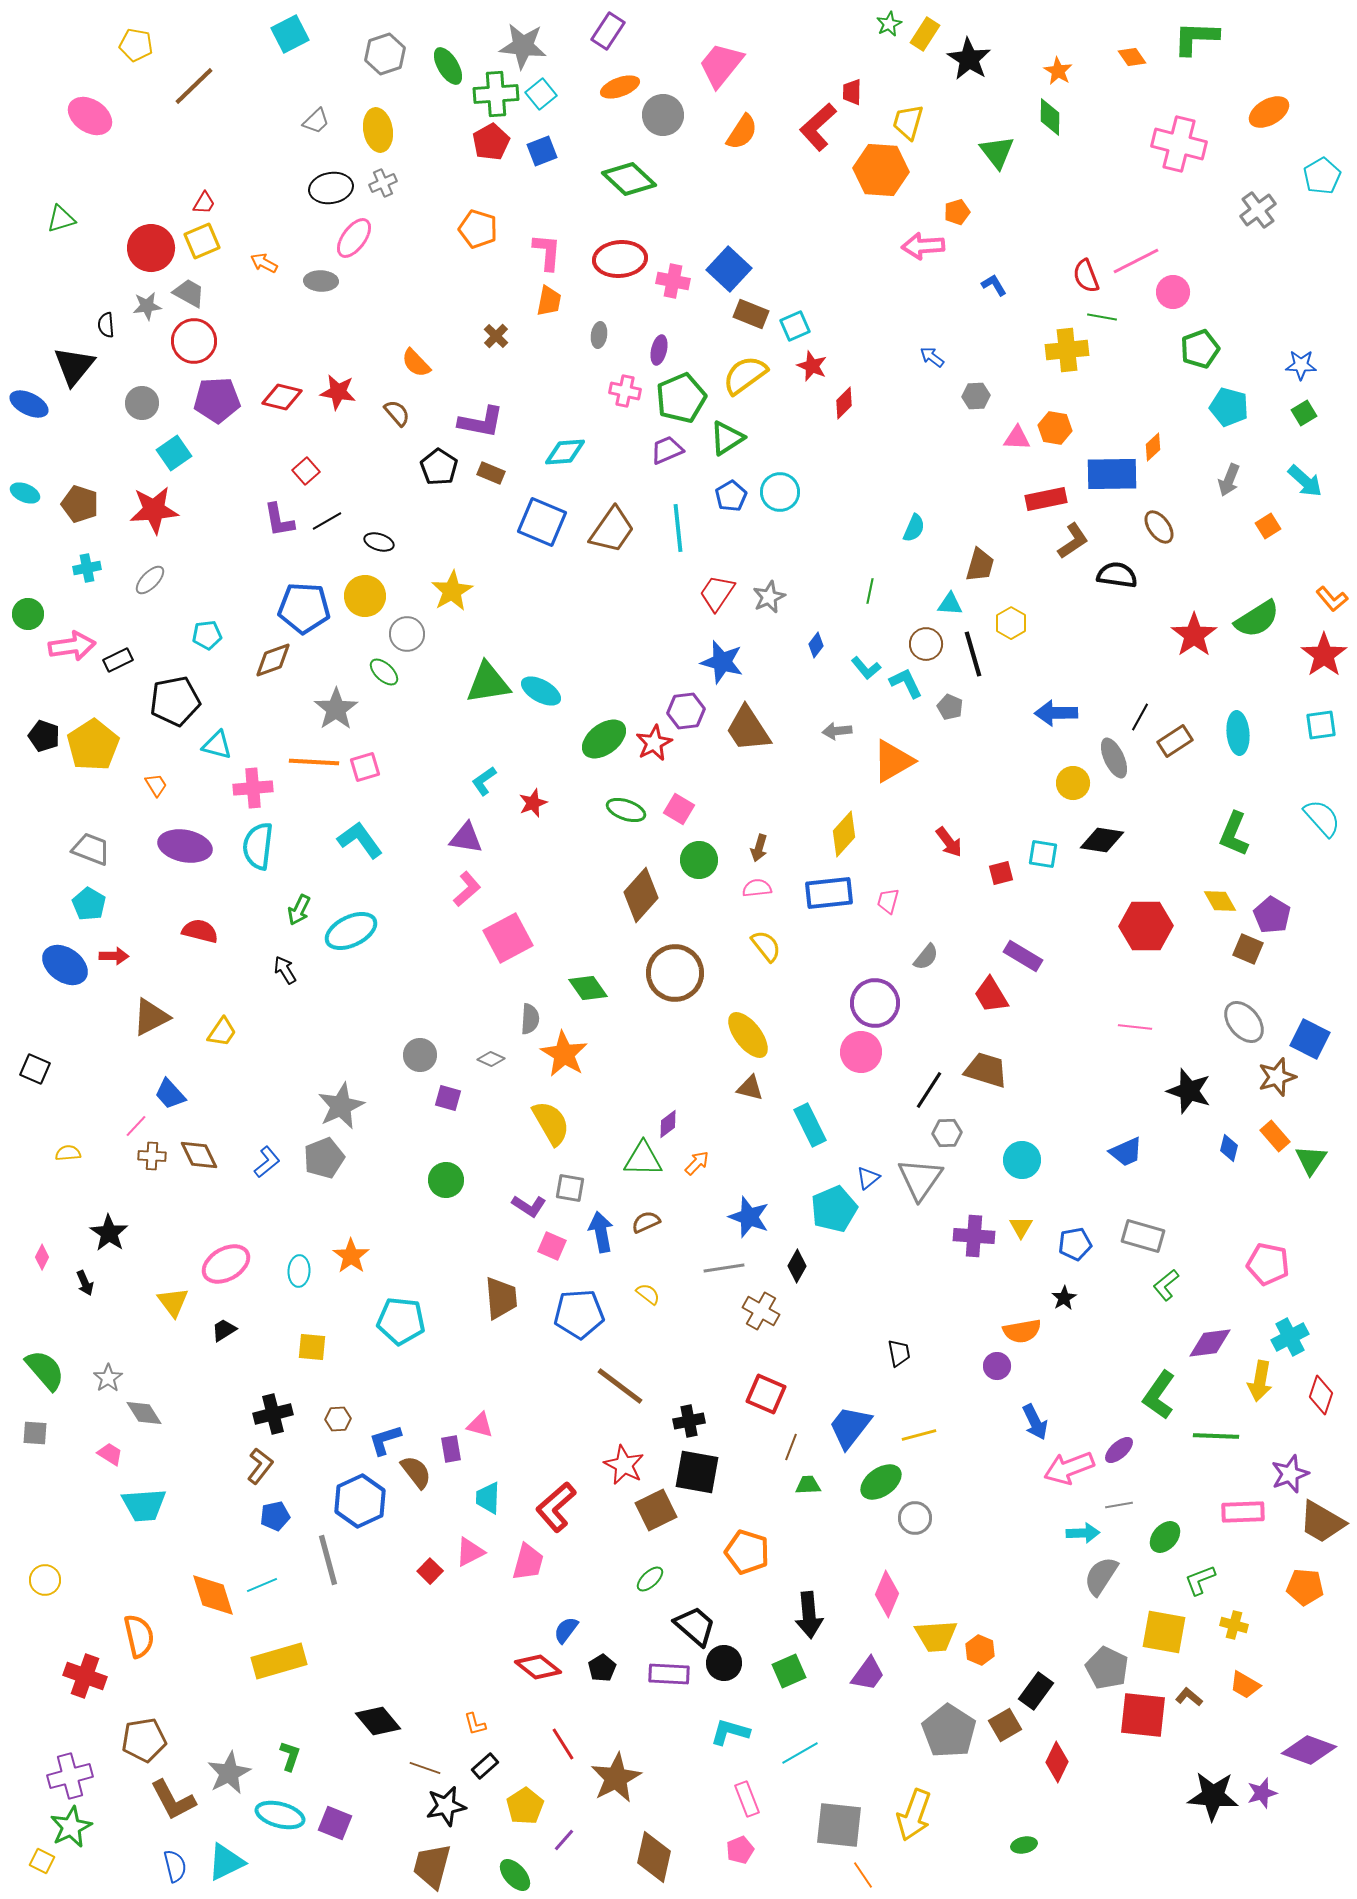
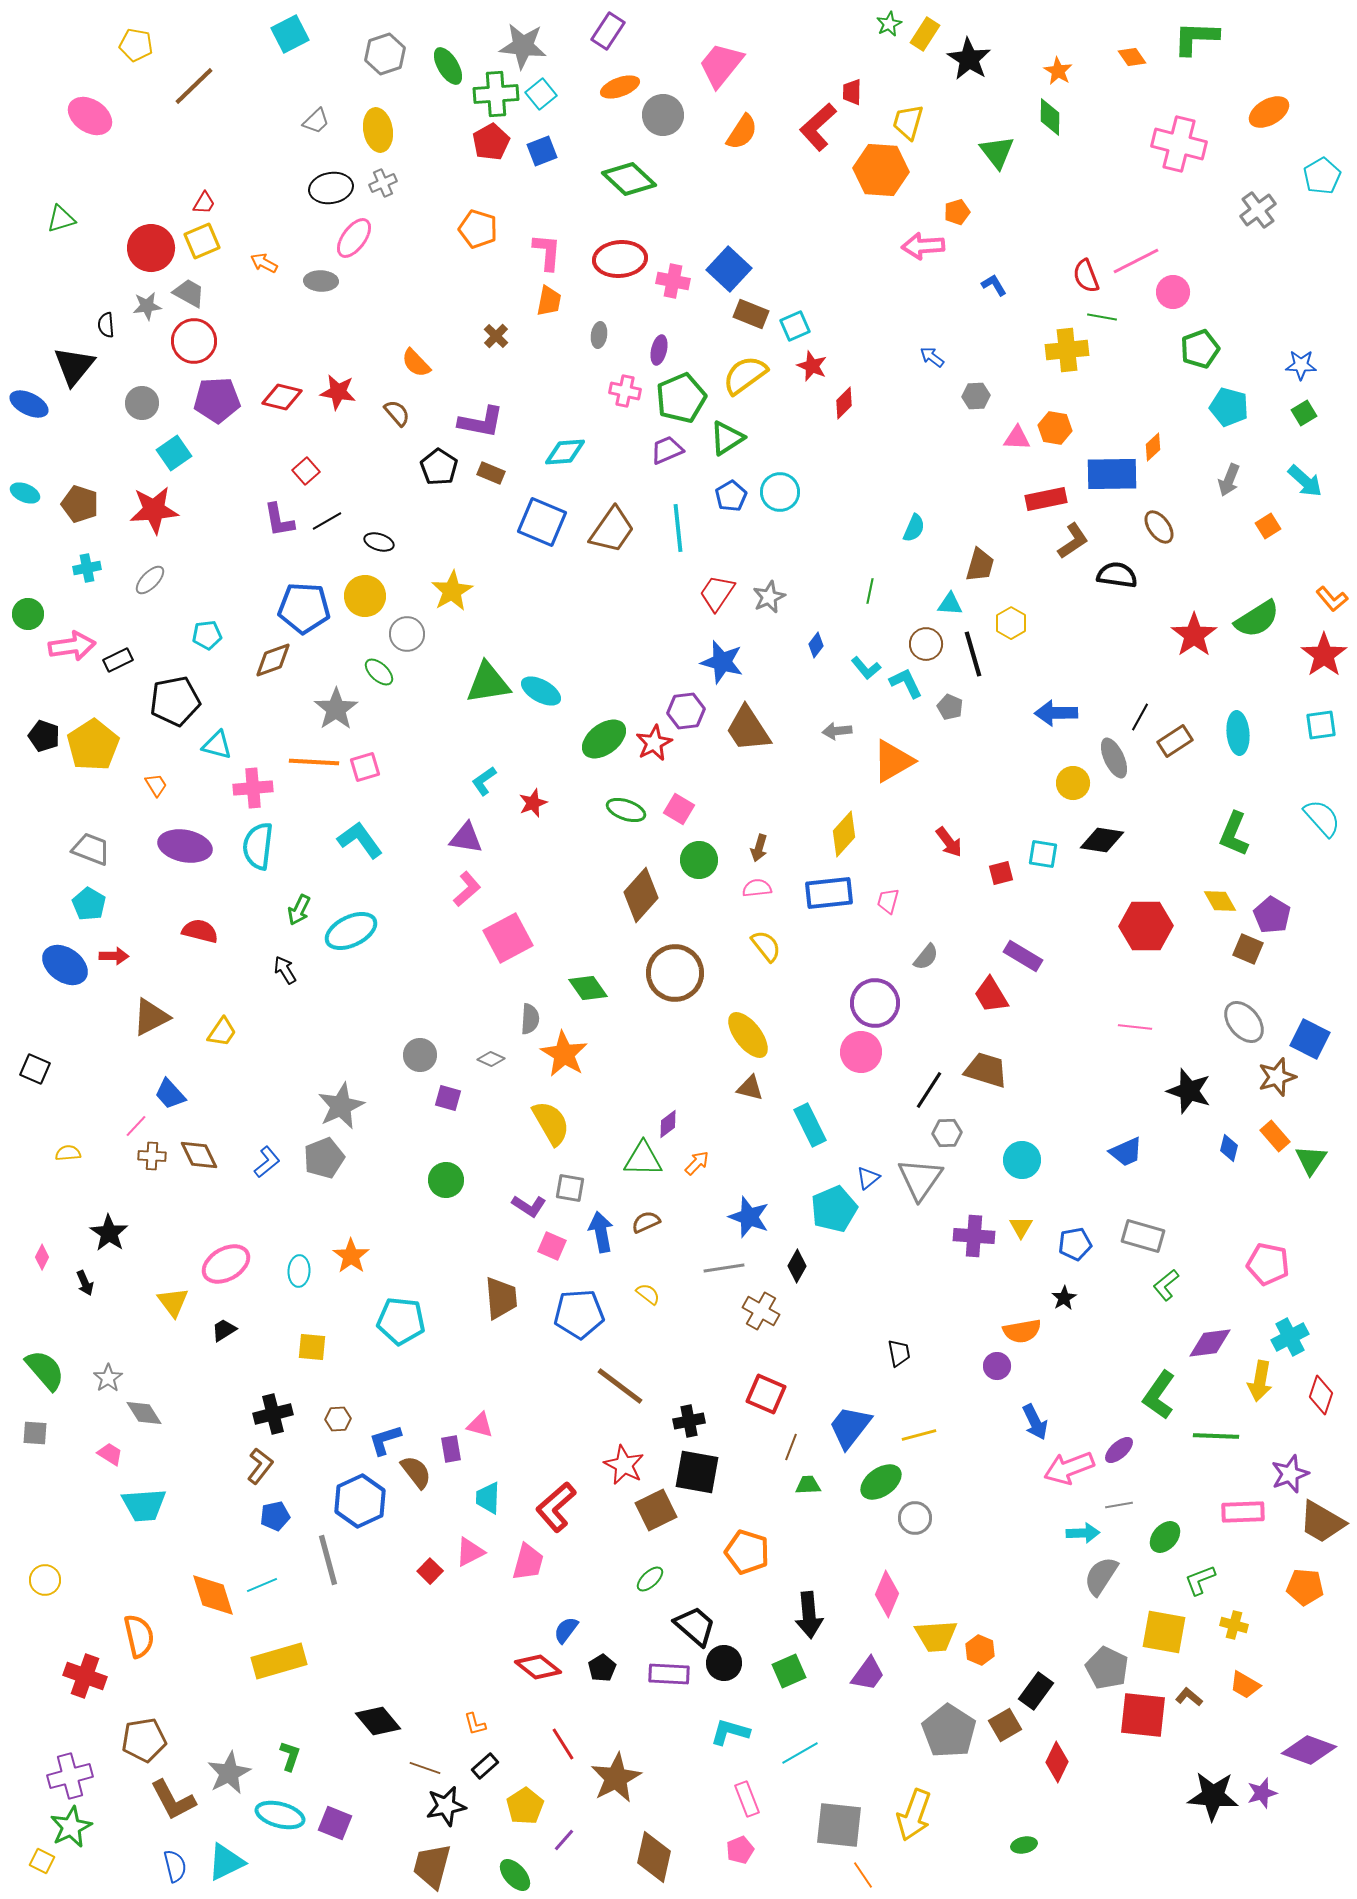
green ellipse at (384, 672): moved 5 px left
